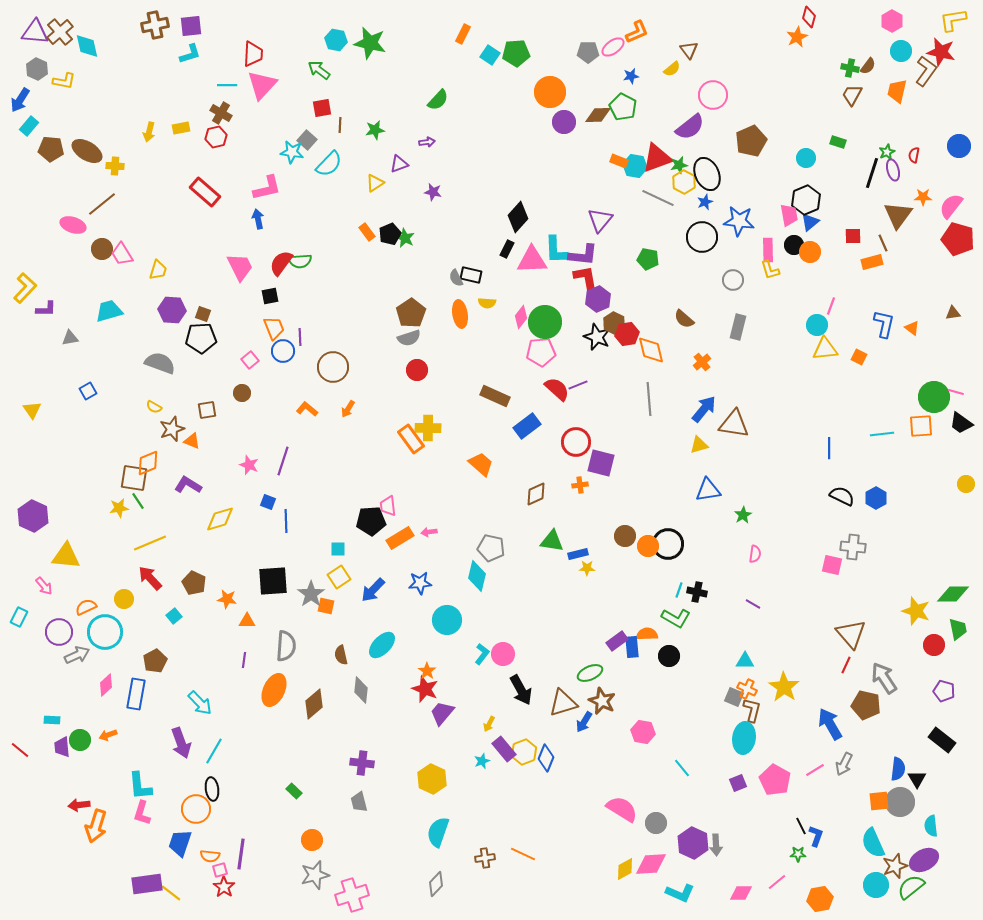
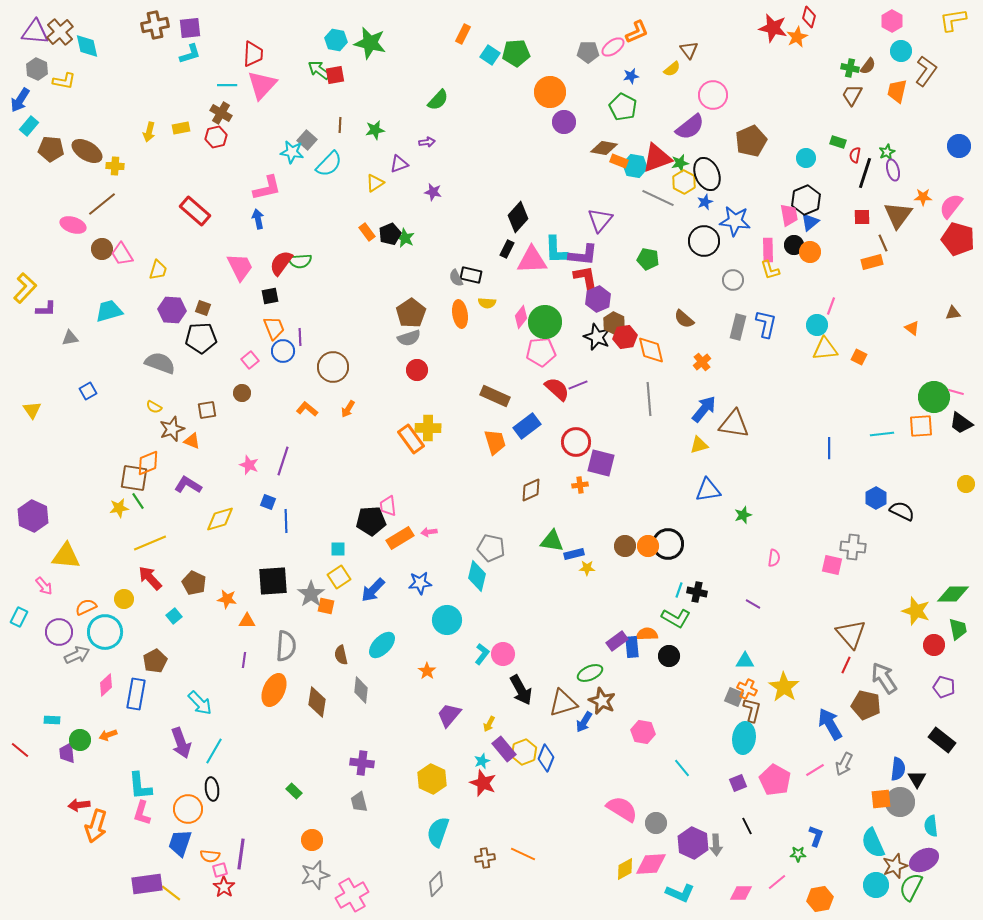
purple square at (191, 26): moved 1 px left, 2 px down
red star at (941, 52): moved 168 px left, 24 px up
red square at (322, 108): moved 13 px right, 33 px up
brown diamond at (598, 115): moved 6 px right, 33 px down; rotated 12 degrees clockwise
red semicircle at (914, 155): moved 59 px left
green star at (679, 165): moved 1 px right, 2 px up
black line at (872, 173): moved 7 px left
red rectangle at (205, 192): moved 10 px left, 19 px down
blue star at (739, 221): moved 4 px left
red square at (853, 236): moved 9 px right, 19 px up
black circle at (702, 237): moved 2 px right, 4 px down
brown square at (203, 314): moved 6 px up
blue L-shape at (884, 324): moved 118 px left
red hexagon at (627, 334): moved 2 px left, 3 px down
orange trapezoid at (481, 464): moved 14 px right, 22 px up; rotated 32 degrees clockwise
brown diamond at (536, 494): moved 5 px left, 4 px up
black semicircle at (842, 496): moved 60 px right, 15 px down
green star at (743, 515): rotated 12 degrees clockwise
brown circle at (625, 536): moved 10 px down
blue rectangle at (578, 554): moved 4 px left
pink semicircle at (755, 554): moved 19 px right, 4 px down
red star at (425, 689): moved 58 px right, 94 px down
purple pentagon at (944, 691): moved 4 px up
brown diamond at (314, 704): moved 3 px right, 2 px up; rotated 40 degrees counterclockwise
purple trapezoid at (442, 713): moved 7 px right, 2 px down
purple trapezoid at (62, 747): moved 5 px right, 6 px down
orange square at (879, 801): moved 2 px right, 2 px up
orange circle at (196, 809): moved 8 px left
black line at (801, 826): moved 54 px left
green semicircle at (911, 887): rotated 24 degrees counterclockwise
pink cross at (352, 895): rotated 12 degrees counterclockwise
